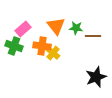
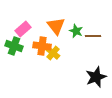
green star: moved 3 px down; rotated 16 degrees clockwise
